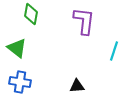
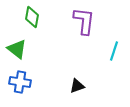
green diamond: moved 1 px right, 3 px down
green triangle: moved 1 px down
black triangle: rotated 14 degrees counterclockwise
